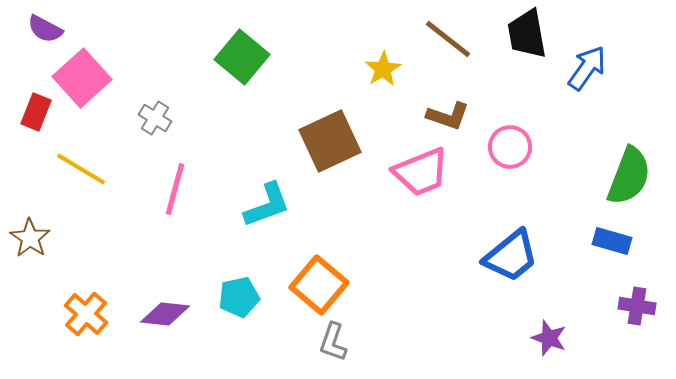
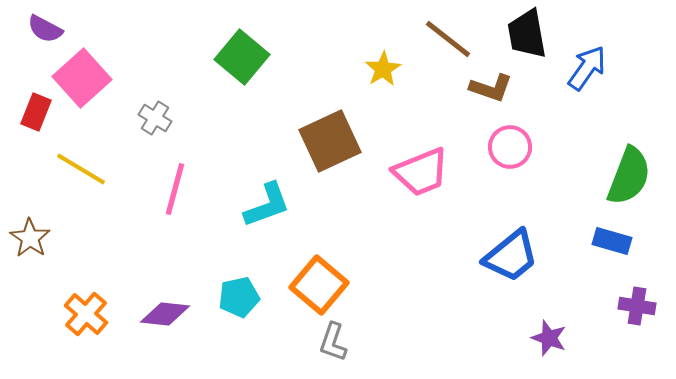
brown L-shape: moved 43 px right, 28 px up
